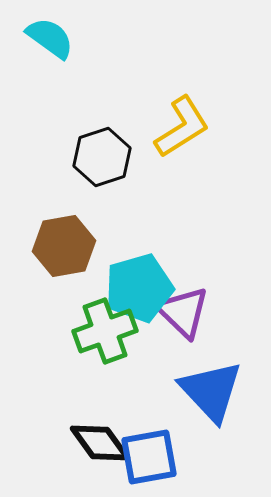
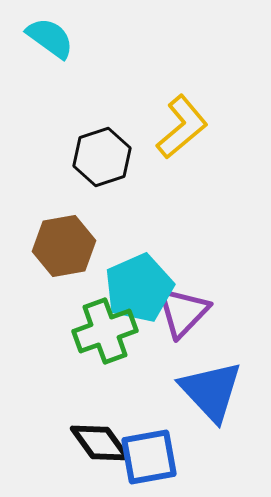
yellow L-shape: rotated 8 degrees counterclockwise
cyan pentagon: rotated 8 degrees counterclockwise
purple triangle: rotated 30 degrees clockwise
